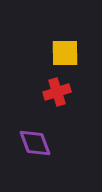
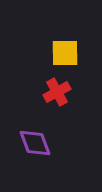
red cross: rotated 12 degrees counterclockwise
